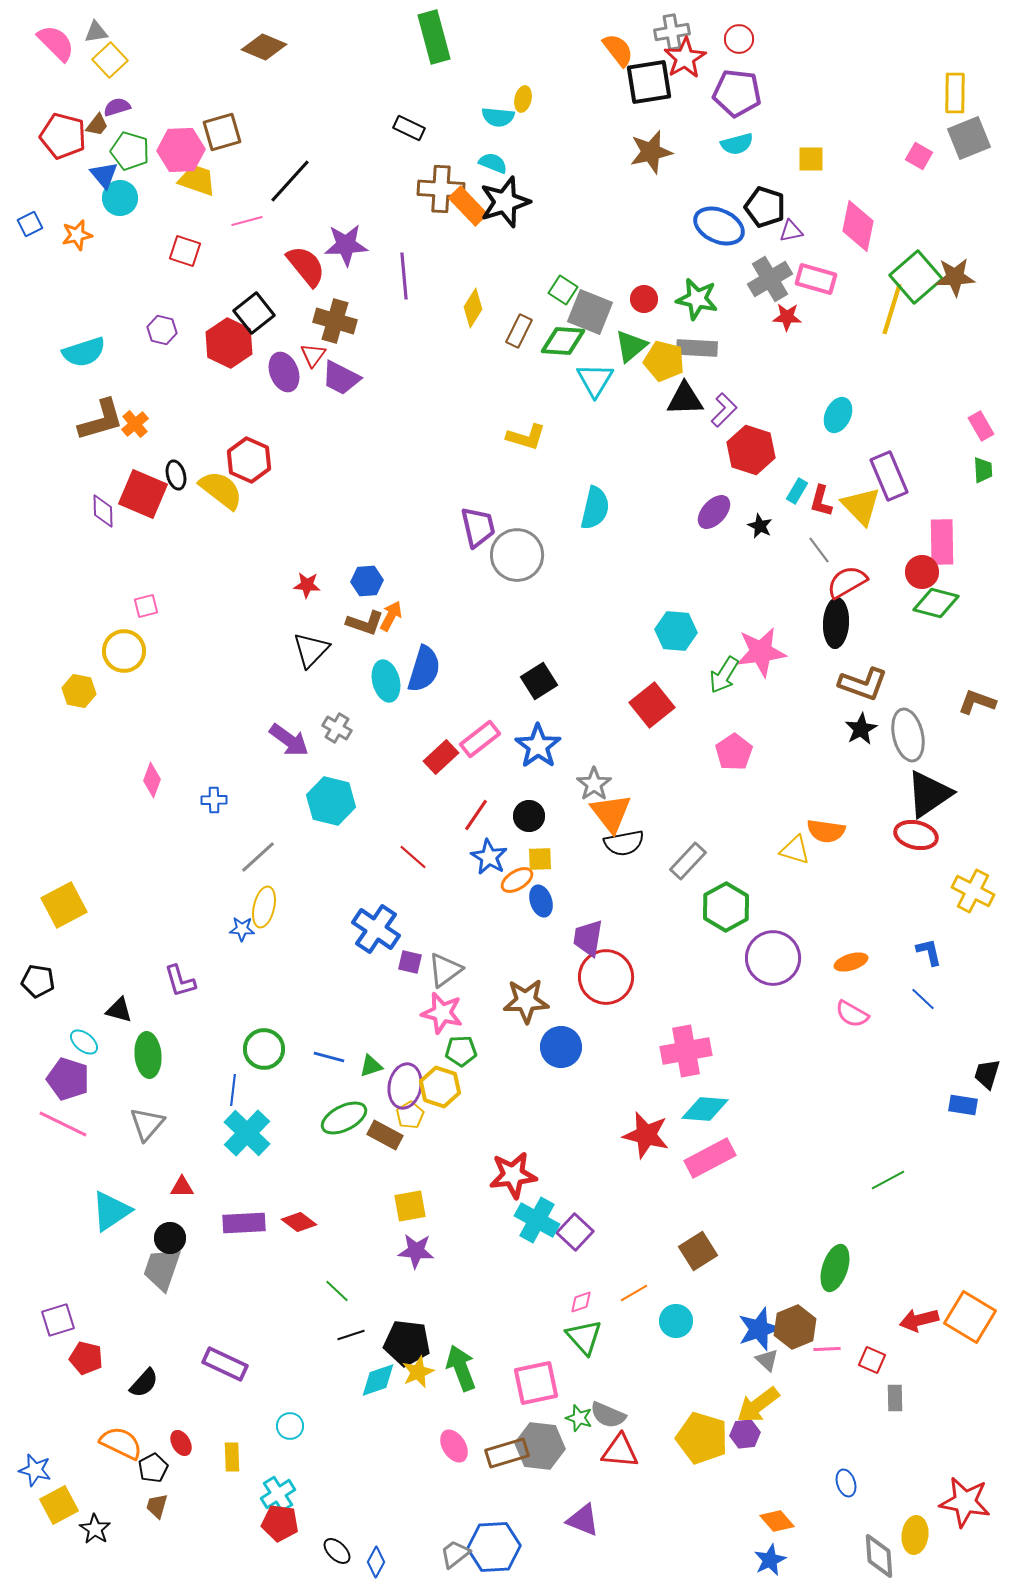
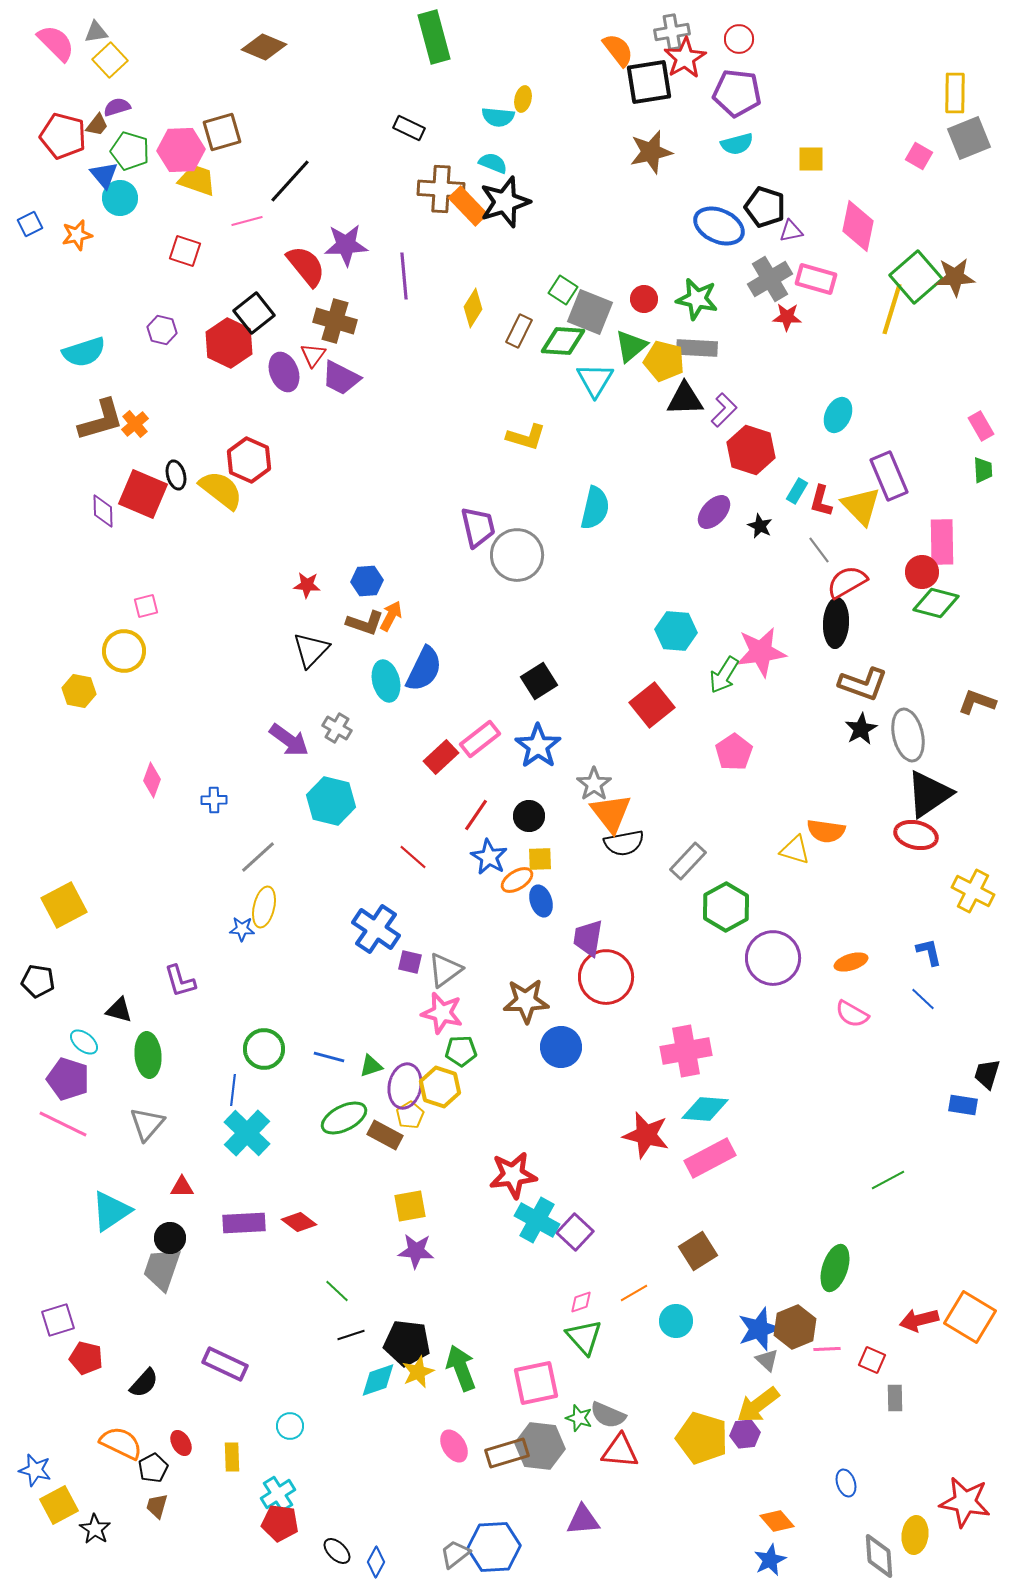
blue semicircle at (424, 669): rotated 9 degrees clockwise
purple triangle at (583, 1520): rotated 27 degrees counterclockwise
